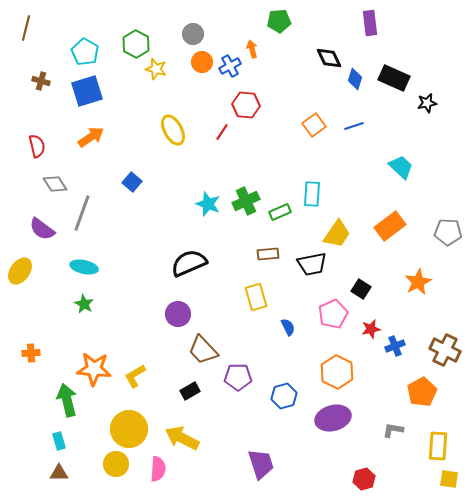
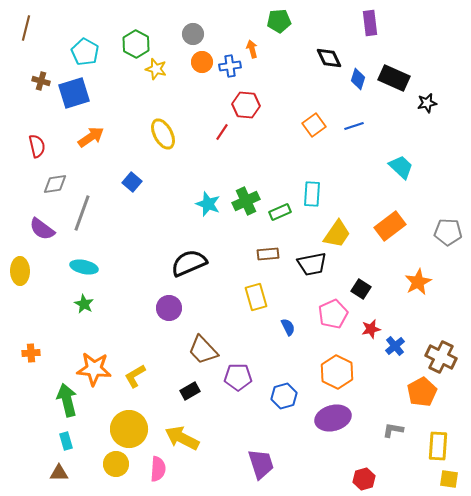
blue cross at (230, 66): rotated 20 degrees clockwise
blue diamond at (355, 79): moved 3 px right
blue square at (87, 91): moved 13 px left, 2 px down
yellow ellipse at (173, 130): moved 10 px left, 4 px down
gray diamond at (55, 184): rotated 65 degrees counterclockwise
yellow ellipse at (20, 271): rotated 36 degrees counterclockwise
purple circle at (178, 314): moved 9 px left, 6 px up
blue cross at (395, 346): rotated 18 degrees counterclockwise
brown cross at (445, 350): moved 4 px left, 7 px down
cyan rectangle at (59, 441): moved 7 px right
